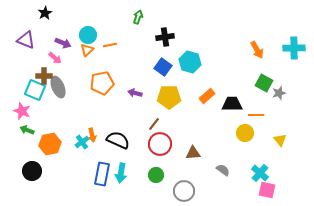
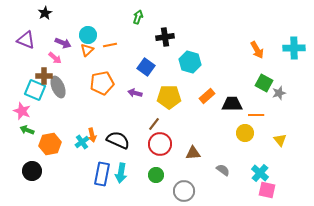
blue square at (163, 67): moved 17 px left
